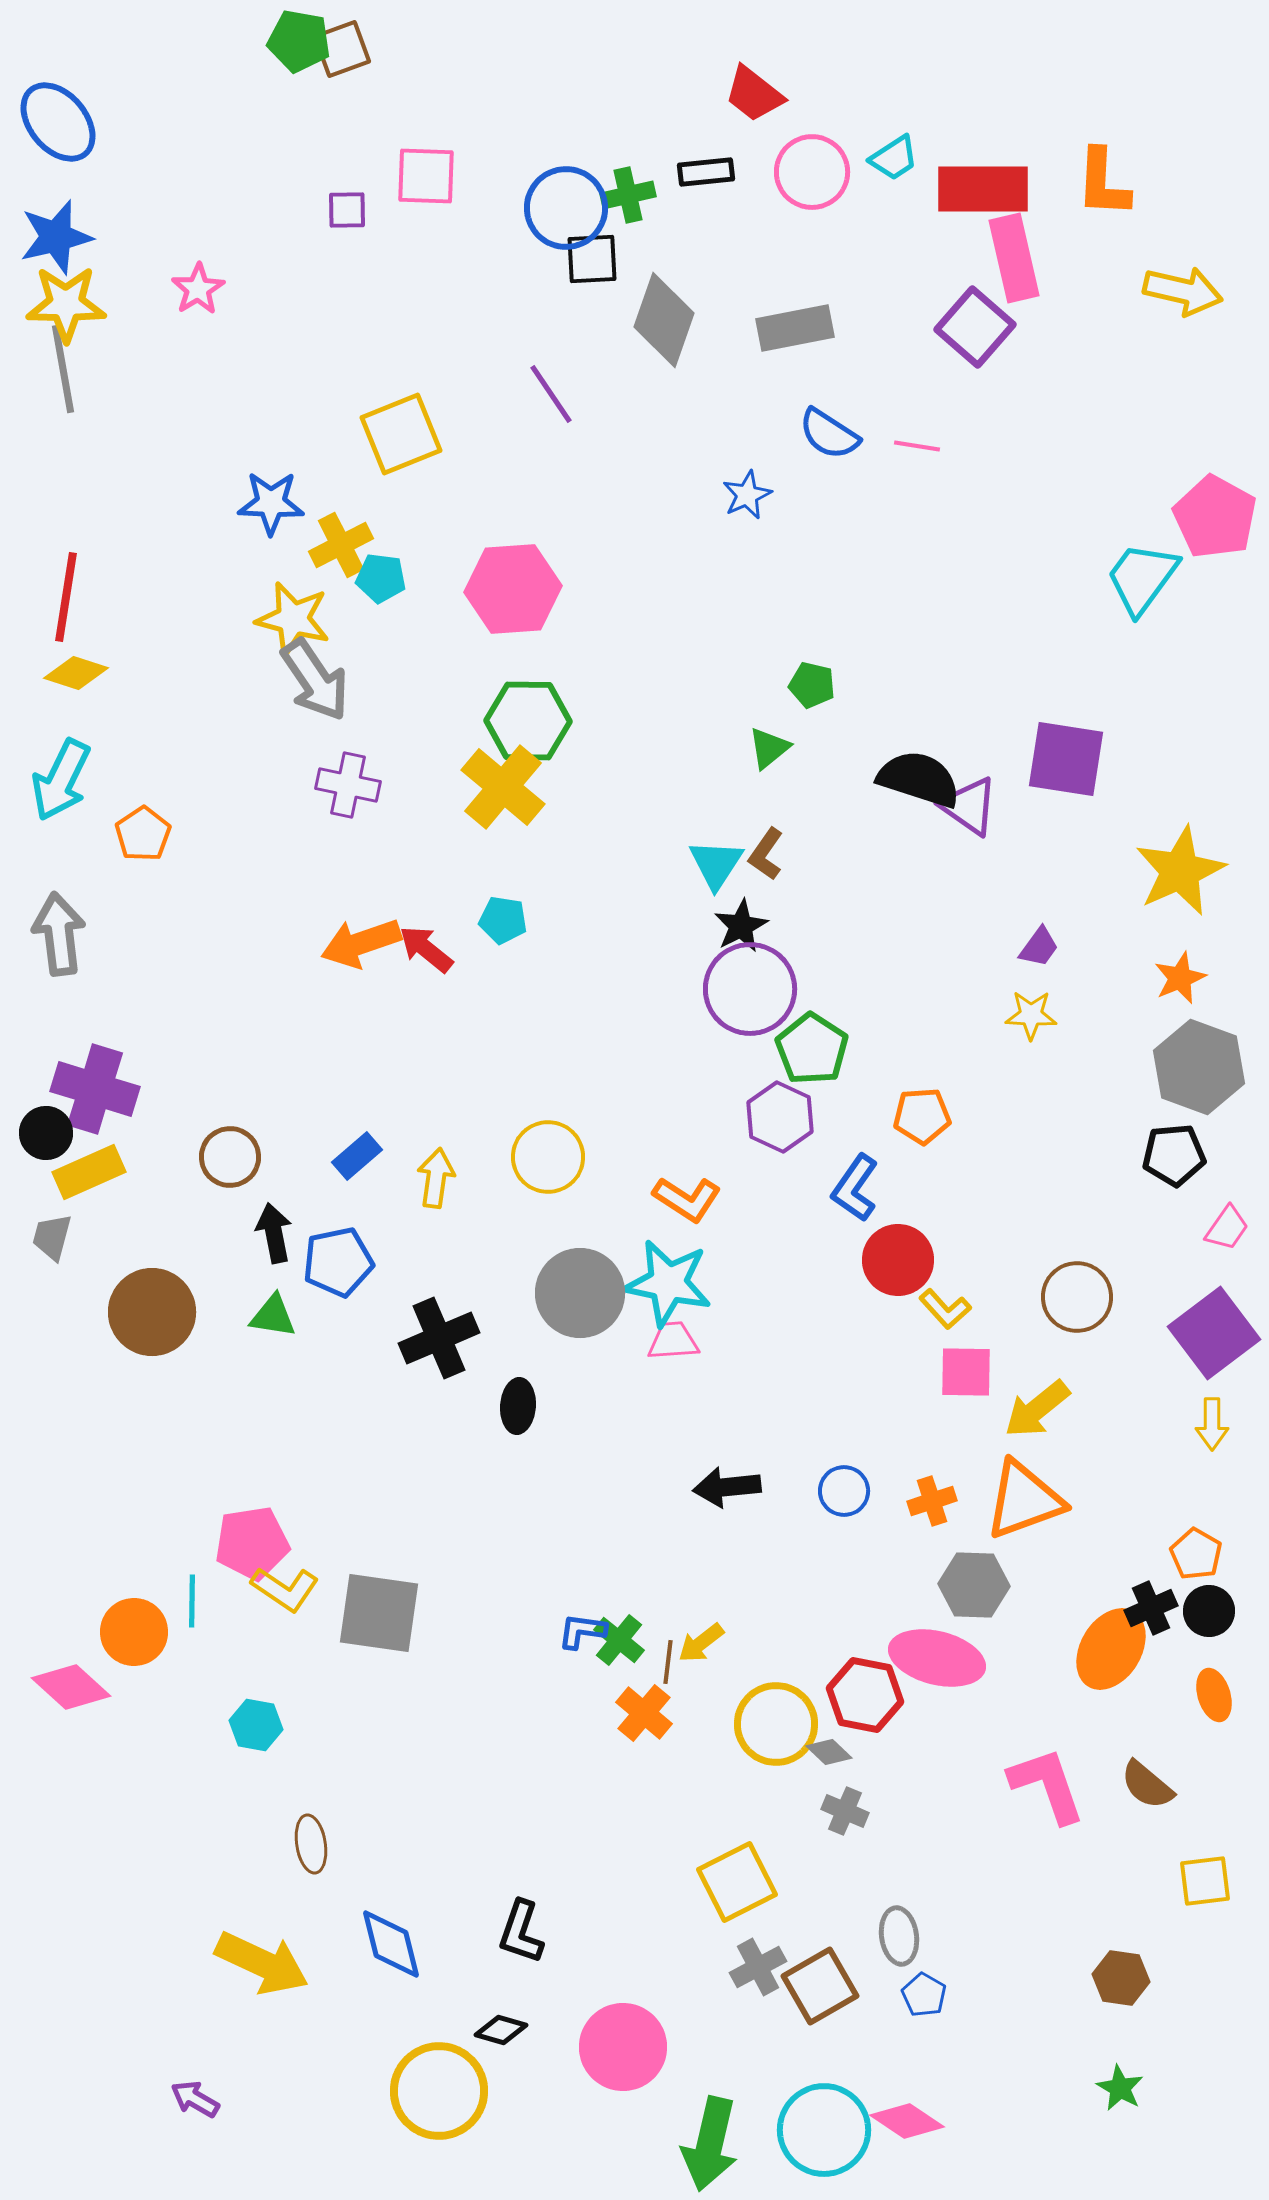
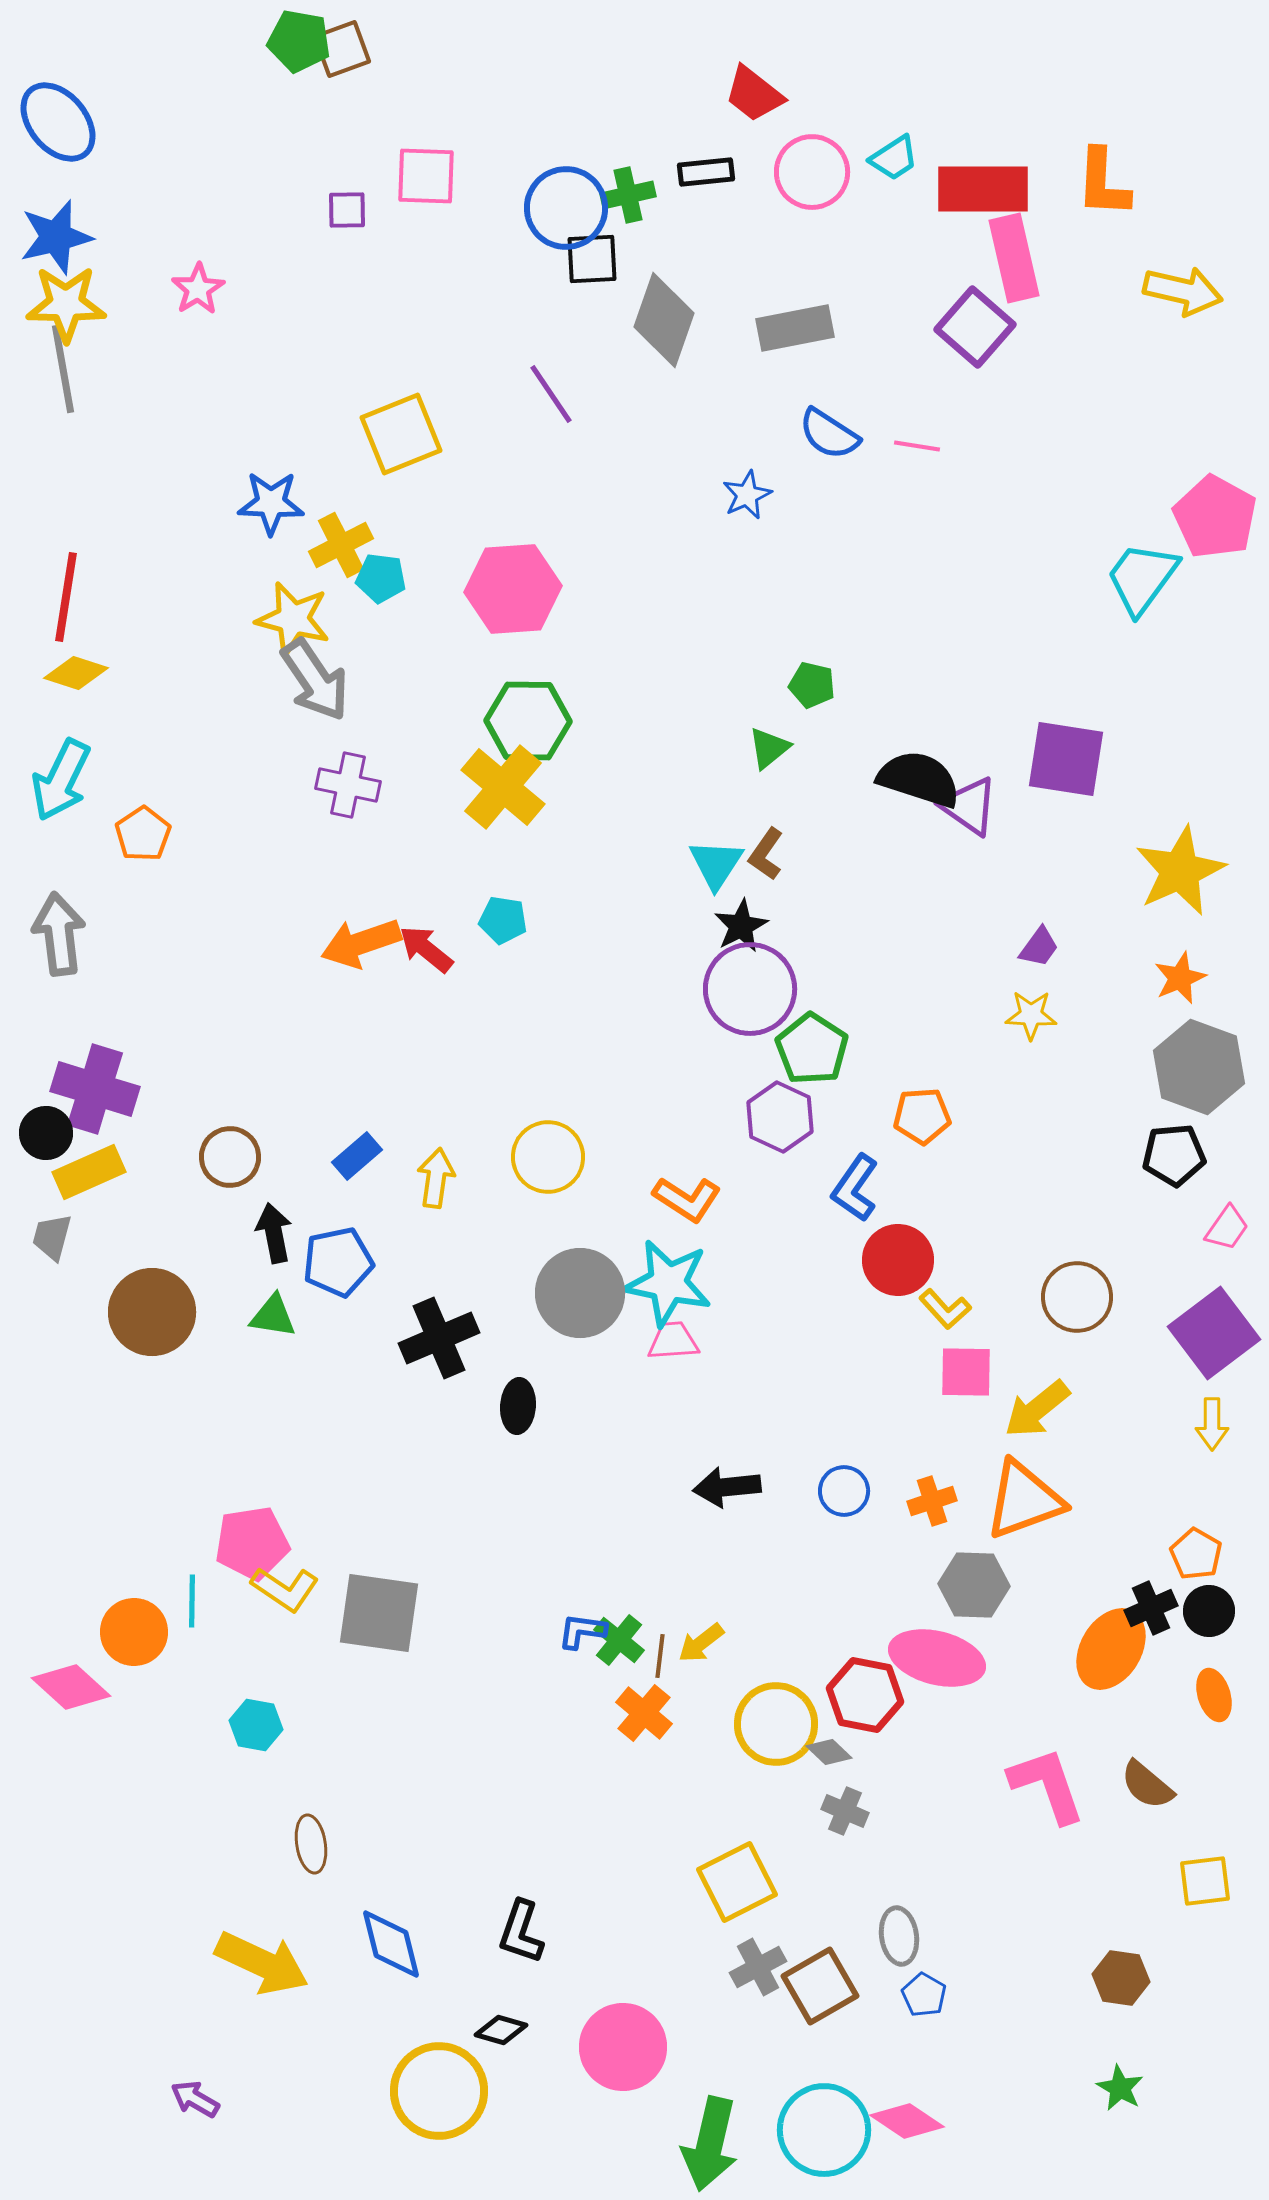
brown line at (668, 1662): moved 8 px left, 6 px up
